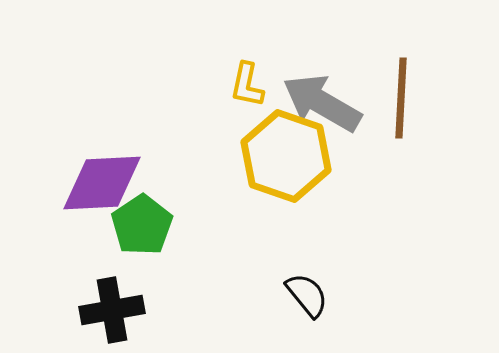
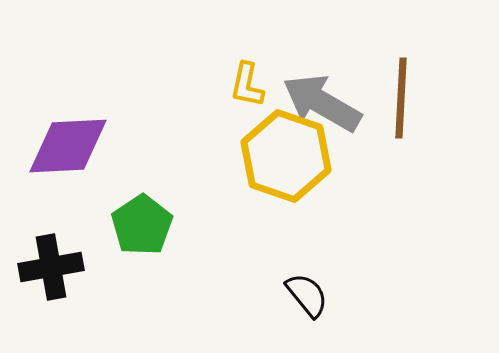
purple diamond: moved 34 px left, 37 px up
black cross: moved 61 px left, 43 px up
